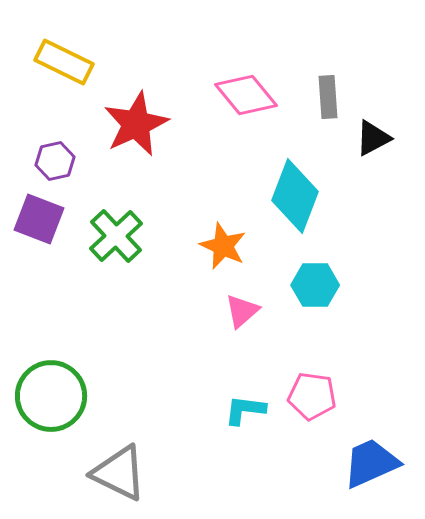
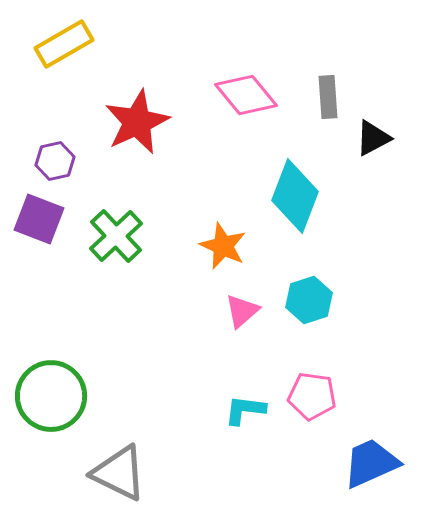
yellow rectangle: moved 18 px up; rotated 56 degrees counterclockwise
red star: moved 1 px right, 2 px up
cyan hexagon: moved 6 px left, 15 px down; rotated 18 degrees counterclockwise
